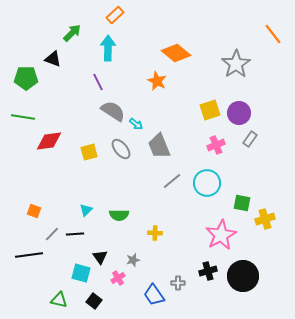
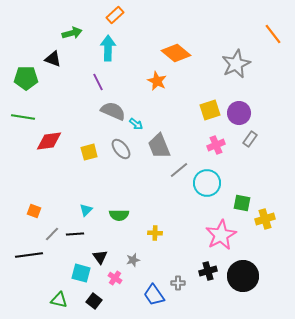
green arrow at (72, 33): rotated 30 degrees clockwise
gray star at (236, 64): rotated 8 degrees clockwise
gray semicircle at (113, 111): rotated 10 degrees counterclockwise
gray line at (172, 181): moved 7 px right, 11 px up
pink cross at (118, 278): moved 3 px left; rotated 24 degrees counterclockwise
